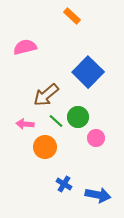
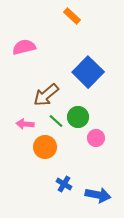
pink semicircle: moved 1 px left
